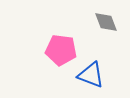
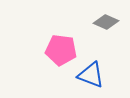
gray diamond: rotated 45 degrees counterclockwise
